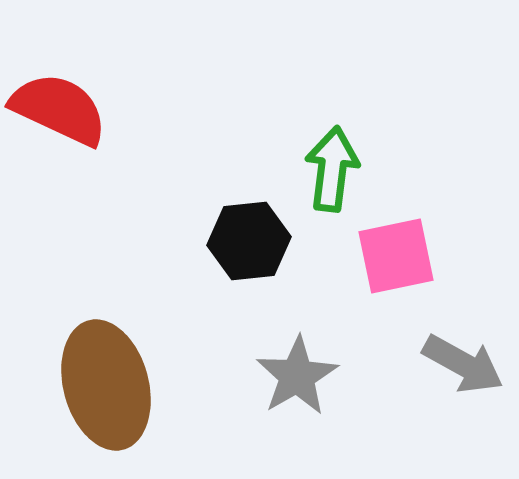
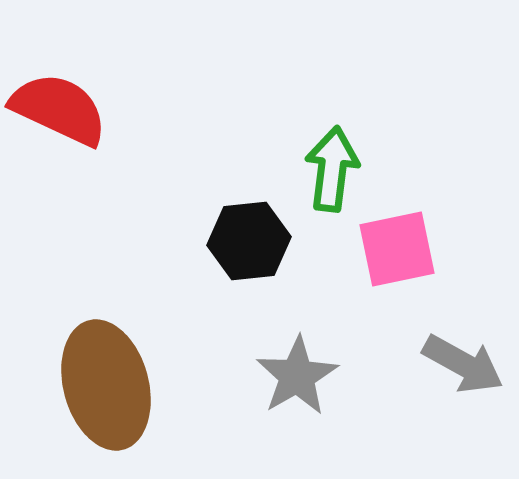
pink square: moved 1 px right, 7 px up
